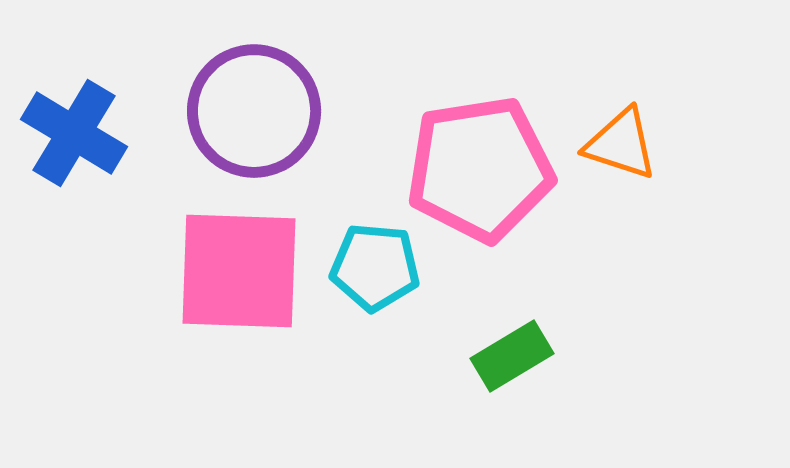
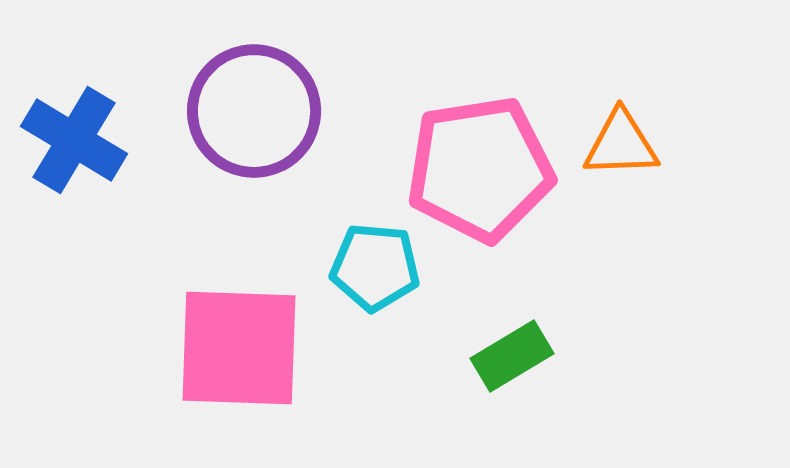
blue cross: moved 7 px down
orange triangle: rotated 20 degrees counterclockwise
pink square: moved 77 px down
